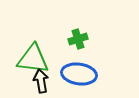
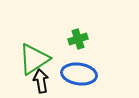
green triangle: moved 1 px right; rotated 40 degrees counterclockwise
